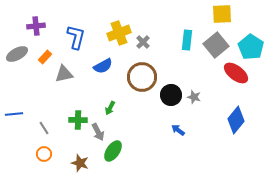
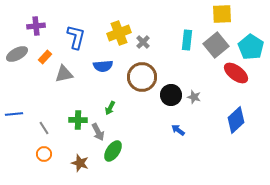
blue semicircle: rotated 24 degrees clockwise
blue diamond: rotated 8 degrees clockwise
